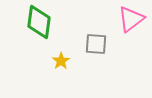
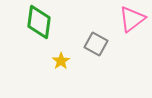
pink triangle: moved 1 px right
gray square: rotated 25 degrees clockwise
